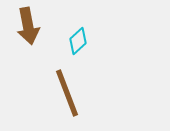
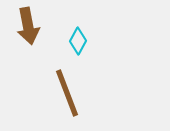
cyan diamond: rotated 20 degrees counterclockwise
